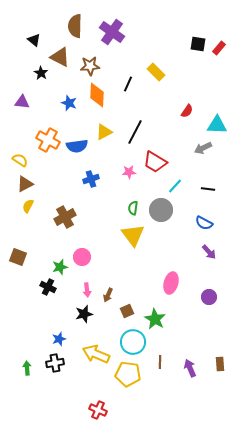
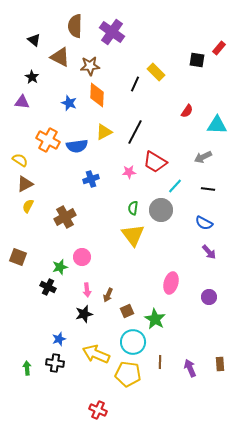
black square at (198, 44): moved 1 px left, 16 px down
black star at (41, 73): moved 9 px left, 4 px down
black line at (128, 84): moved 7 px right
gray arrow at (203, 148): moved 9 px down
black cross at (55, 363): rotated 18 degrees clockwise
